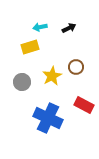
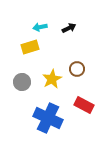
brown circle: moved 1 px right, 2 px down
yellow star: moved 3 px down
